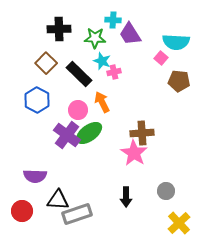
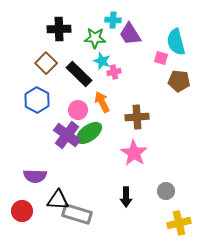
cyan semicircle: rotated 72 degrees clockwise
pink square: rotated 24 degrees counterclockwise
brown cross: moved 5 px left, 16 px up
gray rectangle: rotated 36 degrees clockwise
yellow cross: rotated 30 degrees clockwise
